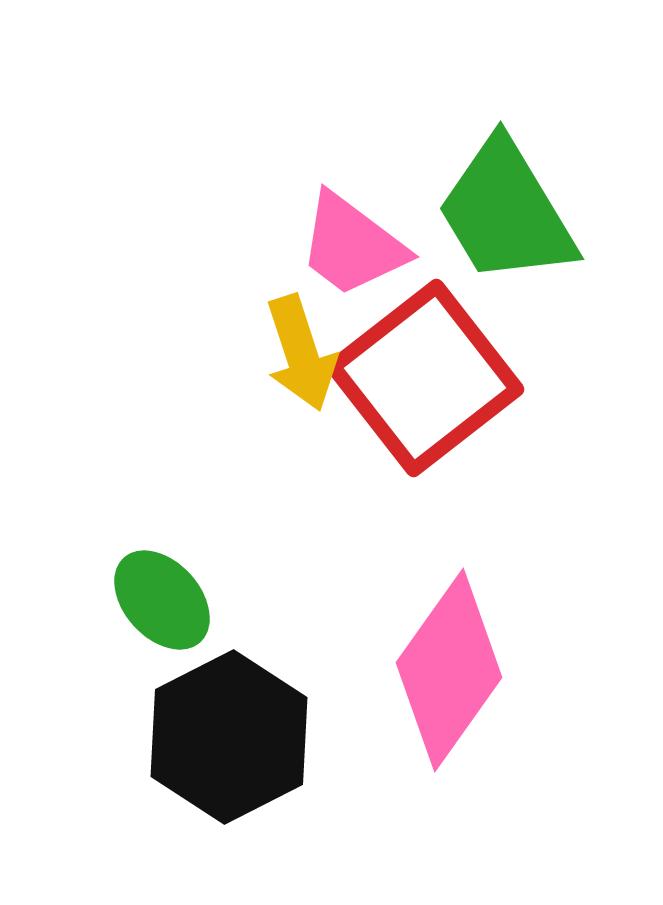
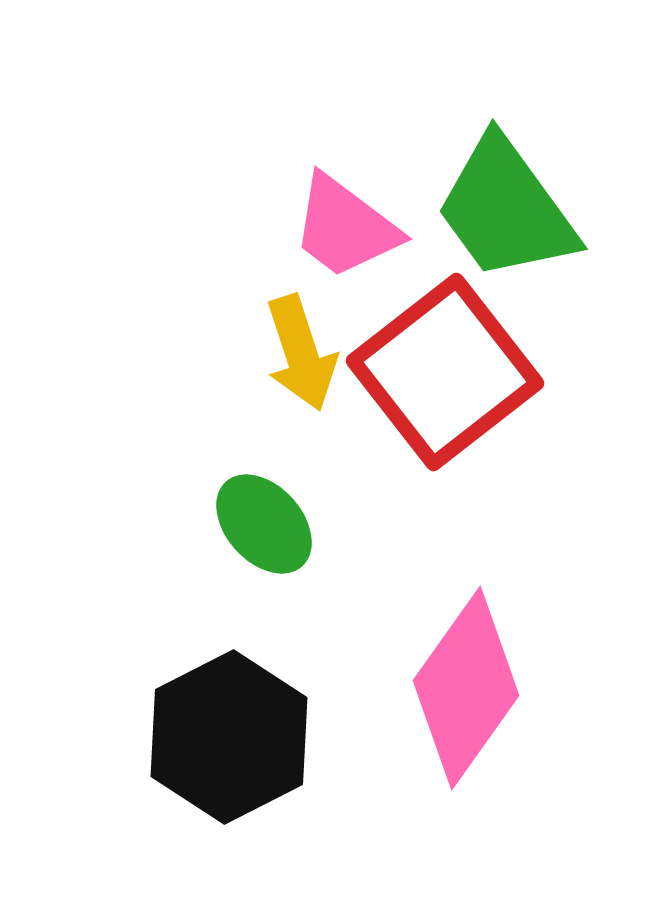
green trapezoid: moved 3 px up; rotated 5 degrees counterclockwise
pink trapezoid: moved 7 px left, 18 px up
red square: moved 20 px right, 6 px up
green ellipse: moved 102 px right, 76 px up
pink diamond: moved 17 px right, 18 px down
